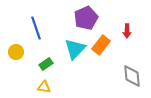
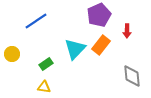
purple pentagon: moved 13 px right, 3 px up
blue line: moved 7 px up; rotated 75 degrees clockwise
yellow circle: moved 4 px left, 2 px down
